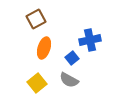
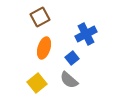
brown square: moved 4 px right, 2 px up
blue cross: moved 4 px left, 6 px up; rotated 15 degrees counterclockwise
gray semicircle: rotated 12 degrees clockwise
